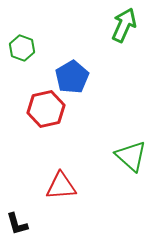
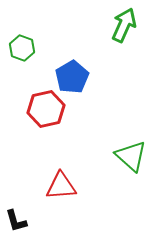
black L-shape: moved 1 px left, 3 px up
